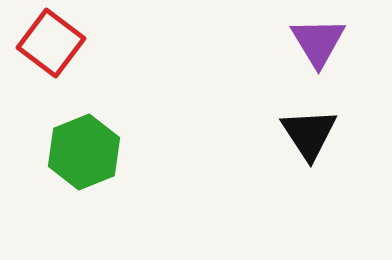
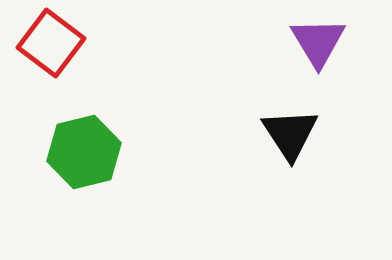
black triangle: moved 19 px left
green hexagon: rotated 8 degrees clockwise
